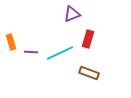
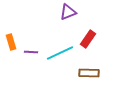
purple triangle: moved 4 px left, 2 px up
red rectangle: rotated 18 degrees clockwise
brown rectangle: rotated 18 degrees counterclockwise
